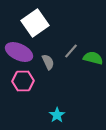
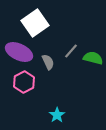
pink hexagon: moved 1 px right, 1 px down; rotated 25 degrees counterclockwise
